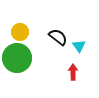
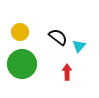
cyan triangle: rotated 16 degrees clockwise
green circle: moved 5 px right, 6 px down
red arrow: moved 6 px left
